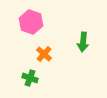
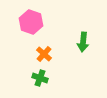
green cross: moved 10 px right
